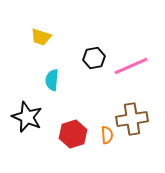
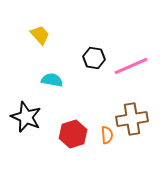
yellow trapezoid: moved 1 px left, 2 px up; rotated 150 degrees counterclockwise
black hexagon: rotated 20 degrees clockwise
cyan semicircle: rotated 95 degrees clockwise
black star: moved 1 px left
